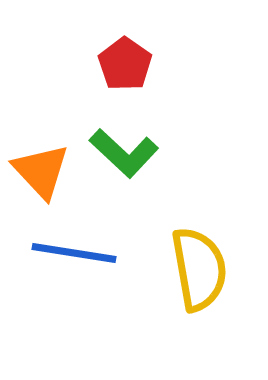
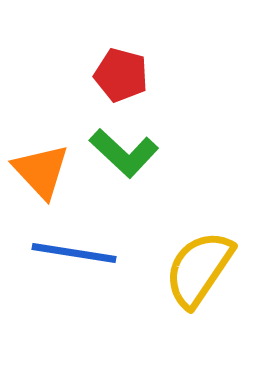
red pentagon: moved 4 px left, 11 px down; rotated 20 degrees counterclockwise
yellow semicircle: rotated 136 degrees counterclockwise
